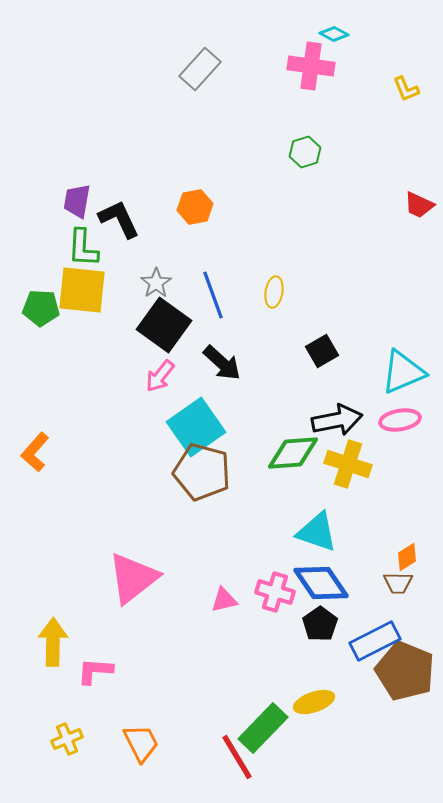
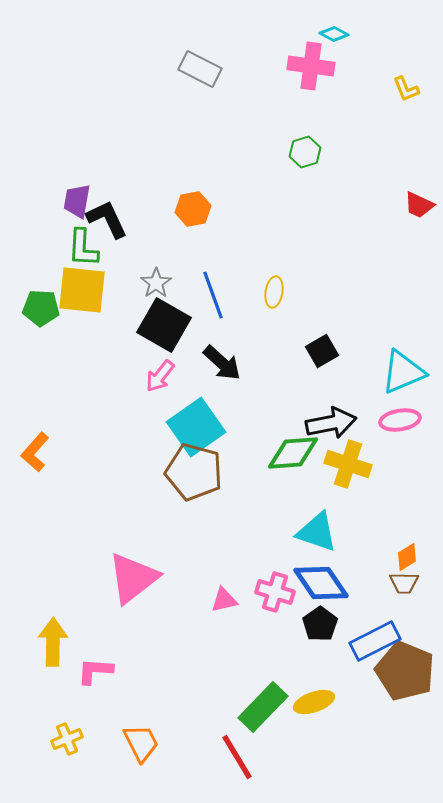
gray rectangle at (200, 69): rotated 75 degrees clockwise
orange hexagon at (195, 207): moved 2 px left, 2 px down
black L-shape at (119, 219): moved 12 px left
black square at (164, 325): rotated 6 degrees counterclockwise
black arrow at (337, 420): moved 6 px left, 3 px down
brown pentagon at (202, 472): moved 8 px left
brown trapezoid at (398, 583): moved 6 px right
green rectangle at (263, 728): moved 21 px up
